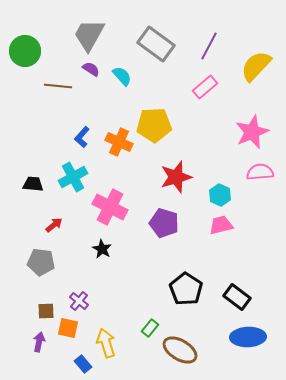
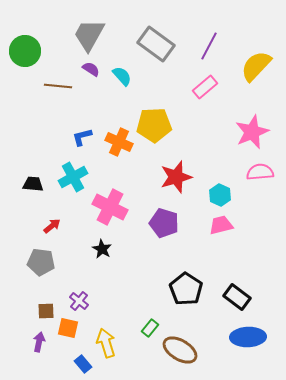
blue L-shape: rotated 35 degrees clockwise
red arrow: moved 2 px left, 1 px down
